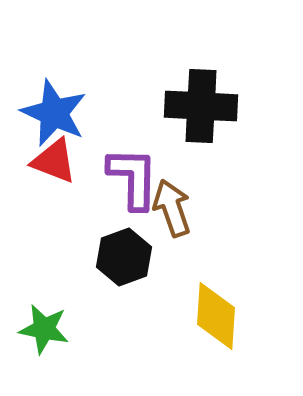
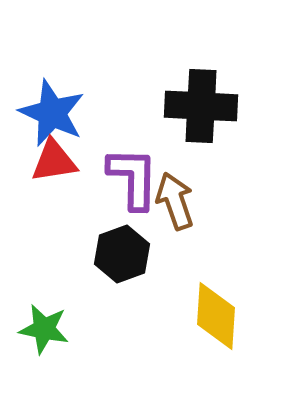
blue star: moved 2 px left
red triangle: rotated 30 degrees counterclockwise
brown arrow: moved 3 px right, 7 px up
black hexagon: moved 2 px left, 3 px up
